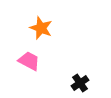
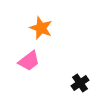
pink trapezoid: rotated 115 degrees clockwise
